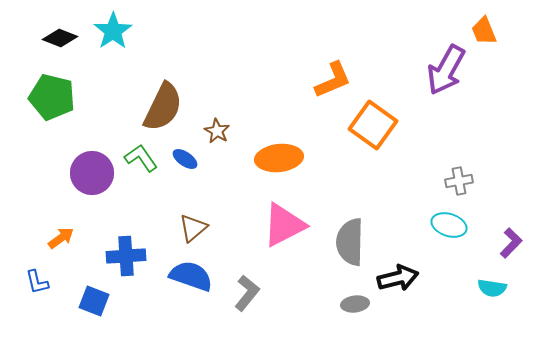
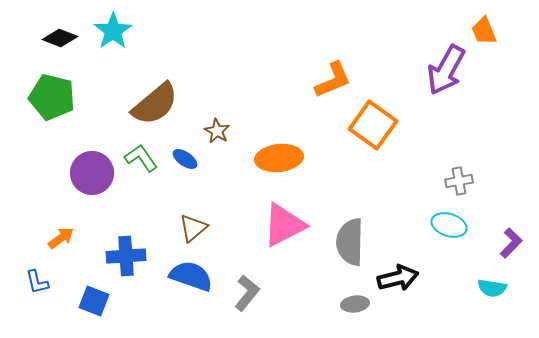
brown semicircle: moved 8 px left, 3 px up; rotated 24 degrees clockwise
